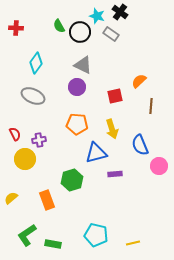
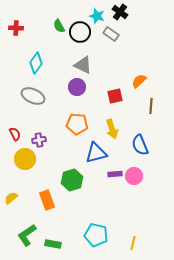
pink circle: moved 25 px left, 10 px down
yellow line: rotated 64 degrees counterclockwise
